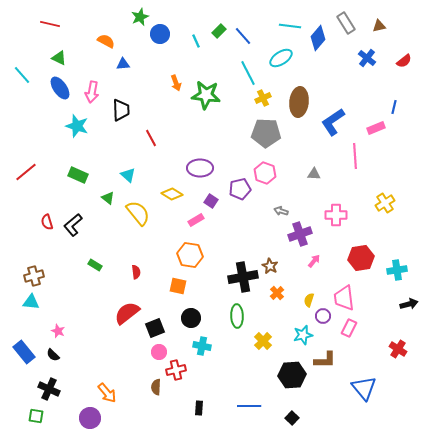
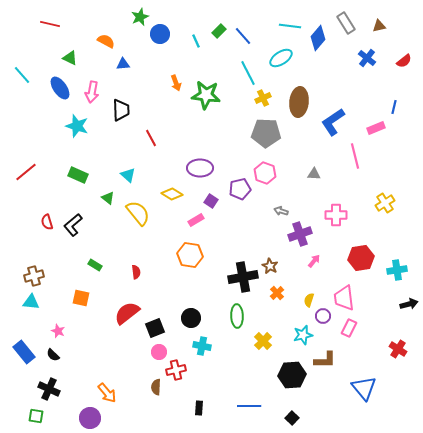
green triangle at (59, 58): moved 11 px right
pink line at (355, 156): rotated 10 degrees counterclockwise
orange square at (178, 286): moved 97 px left, 12 px down
